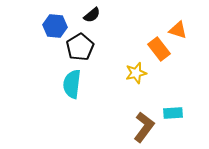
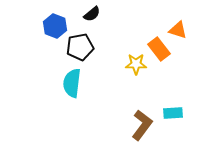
black semicircle: moved 1 px up
blue hexagon: rotated 15 degrees clockwise
black pentagon: rotated 20 degrees clockwise
yellow star: moved 9 px up; rotated 15 degrees clockwise
cyan semicircle: moved 1 px up
brown L-shape: moved 2 px left, 2 px up
